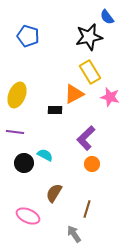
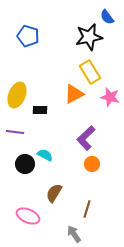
black rectangle: moved 15 px left
black circle: moved 1 px right, 1 px down
